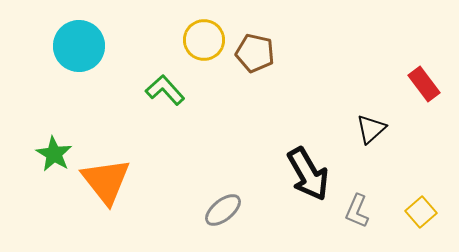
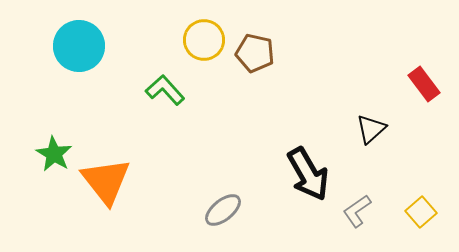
gray L-shape: rotated 32 degrees clockwise
